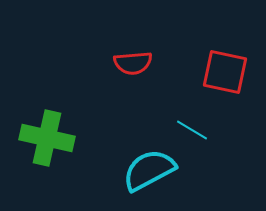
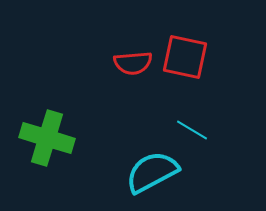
red square: moved 40 px left, 15 px up
green cross: rotated 4 degrees clockwise
cyan semicircle: moved 3 px right, 2 px down
